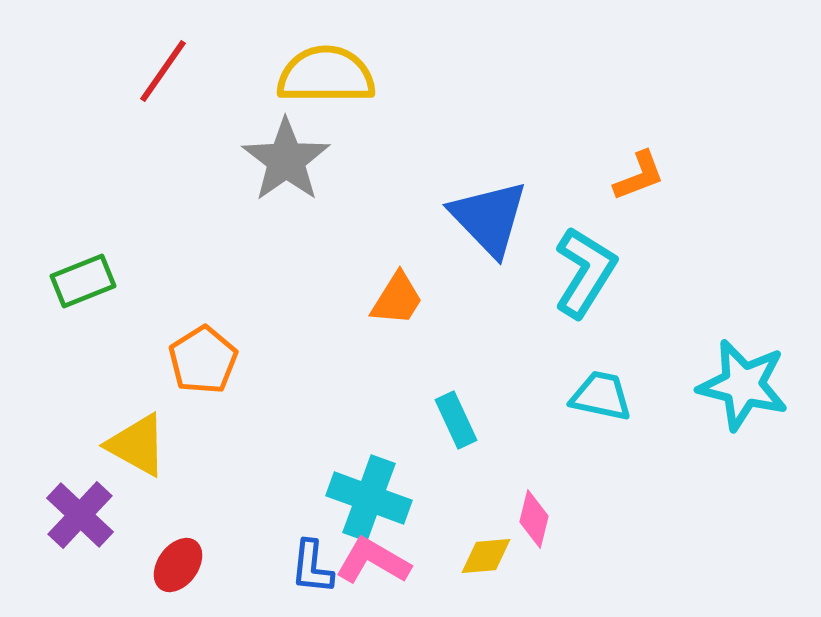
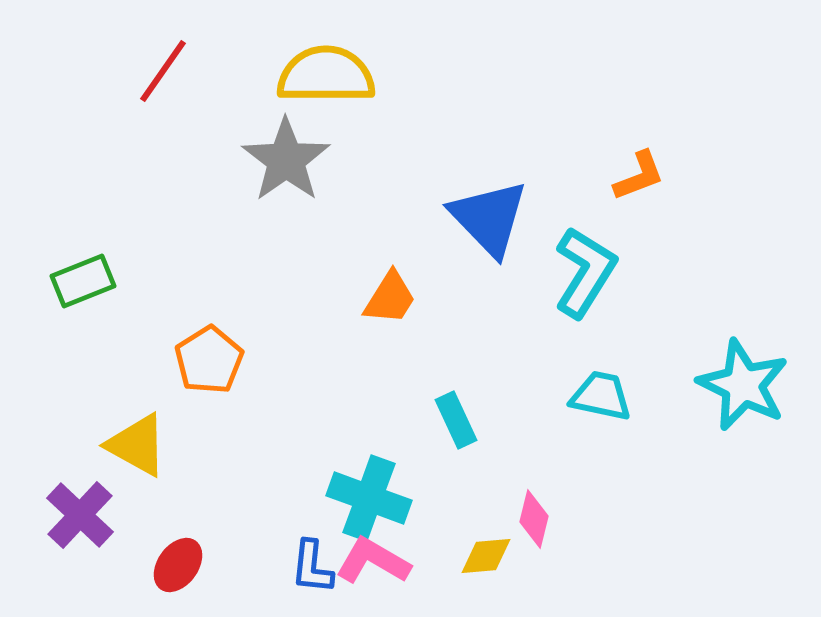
orange trapezoid: moved 7 px left, 1 px up
orange pentagon: moved 6 px right
cyan star: rotated 12 degrees clockwise
